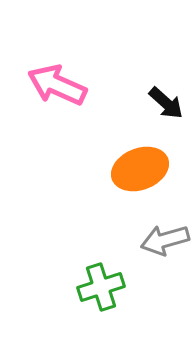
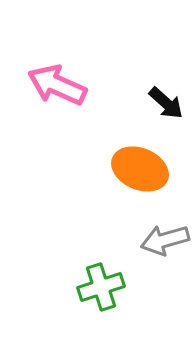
orange ellipse: rotated 44 degrees clockwise
